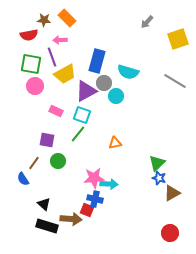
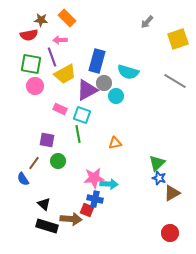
brown star: moved 3 px left
purple triangle: moved 1 px right, 1 px up
pink rectangle: moved 4 px right, 2 px up
green line: rotated 48 degrees counterclockwise
